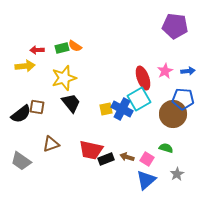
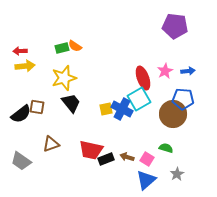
red arrow: moved 17 px left, 1 px down
